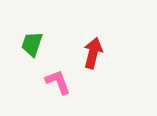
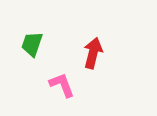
pink L-shape: moved 4 px right, 3 px down
